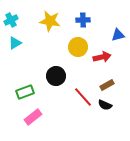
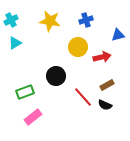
blue cross: moved 3 px right; rotated 16 degrees counterclockwise
